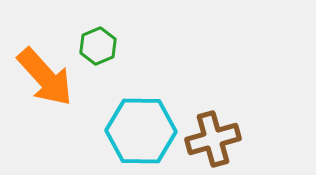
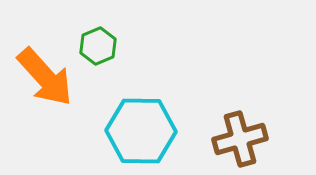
brown cross: moved 27 px right
